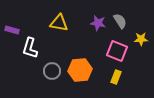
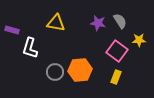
yellow triangle: moved 3 px left
yellow star: moved 2 px left, 1 px down
pink square: rotated 15 degrees clockwise
gray circle: moved 3 px right, 1 px down
